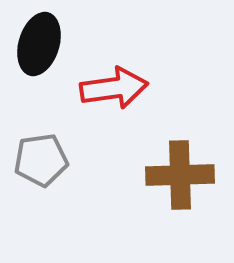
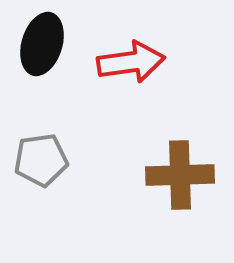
black ellipse: moved 3 px right
red arrow: moved 17 px right, 26 px up
